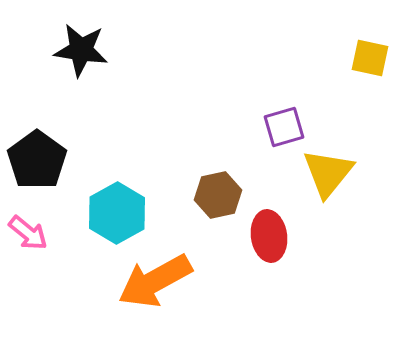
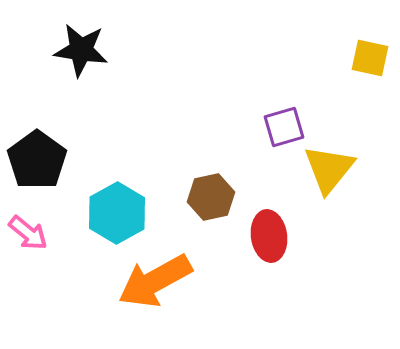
yellow triangle: moved 1 px right, 4 px up
brown hexagon: moved 7 px left, 2 px down
